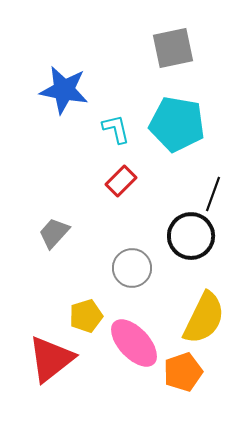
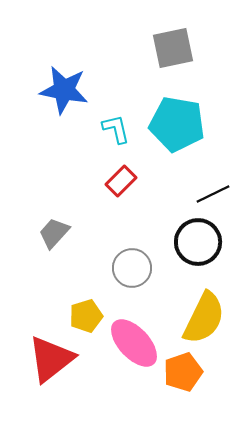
black line: rotated 44 degrees clockwise
black circle: moved 7 px right, 6 px down
